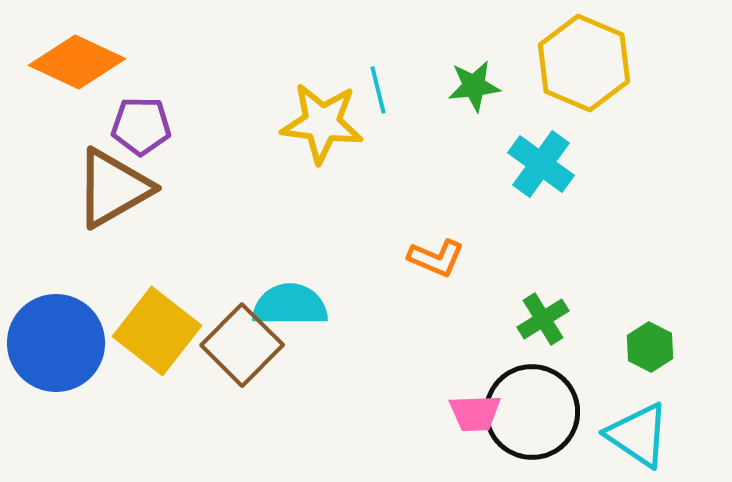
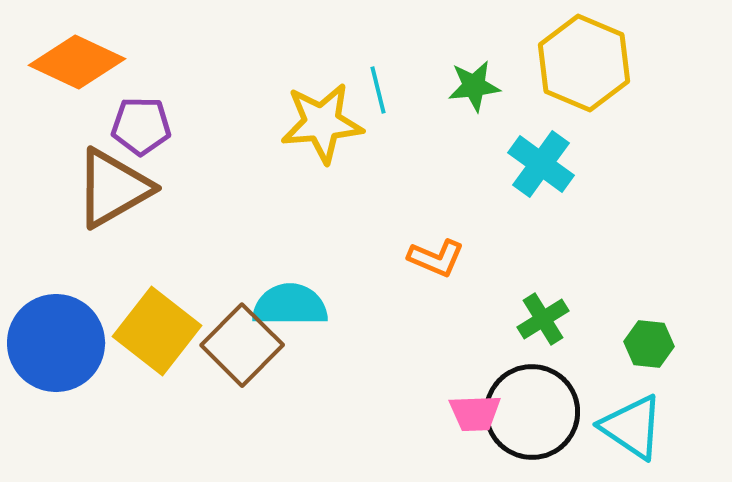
yellow star: rotated 12 degrees counterclockwise
green hexagon: moved 1 px left, 3 px up; rotated 21 degrees counterclockwise
cyan triangle: moved 6 px left, 8 px up
